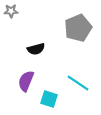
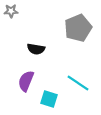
black semicircle: rotated 24 degrees clockwise
